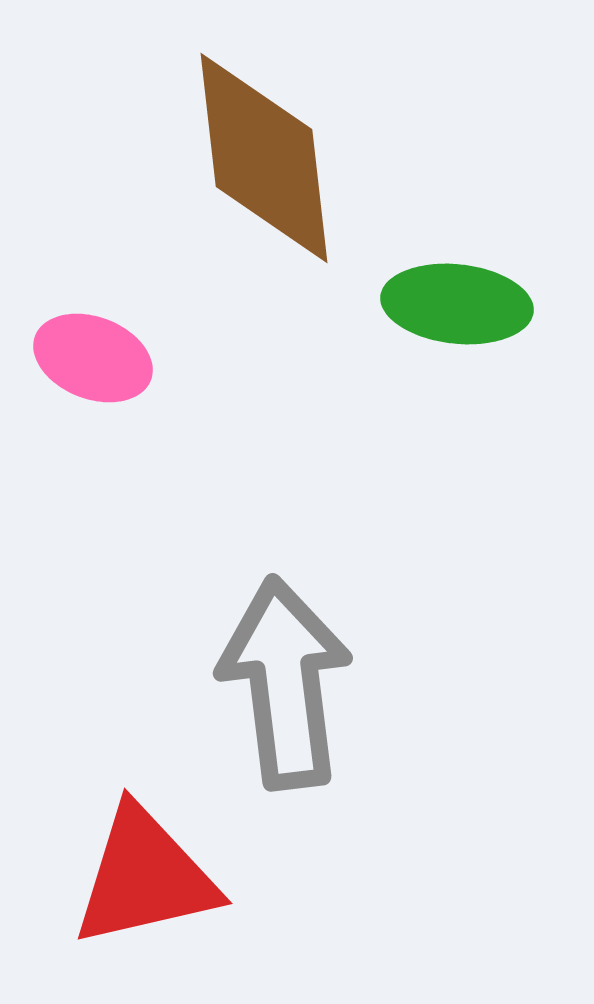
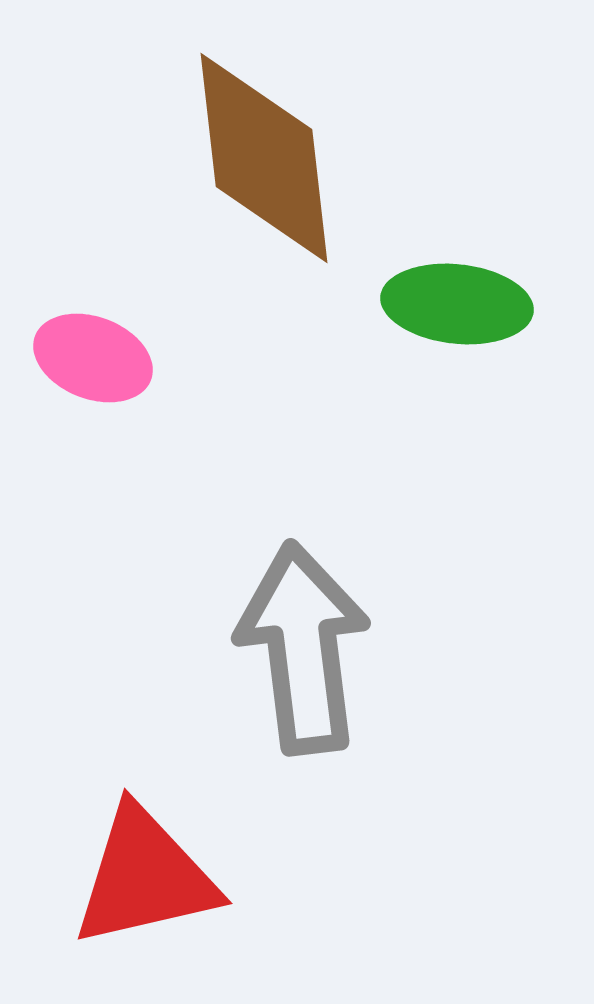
gray arrow: moved 18 px right, 35 px up
